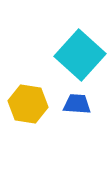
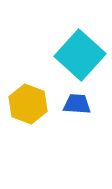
yellow hexagon: rotated 12 degrees clockwise
